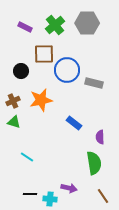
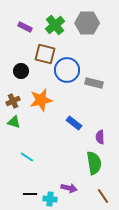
brown square: moved 1 px right; rotated 15 degrees clockwise
